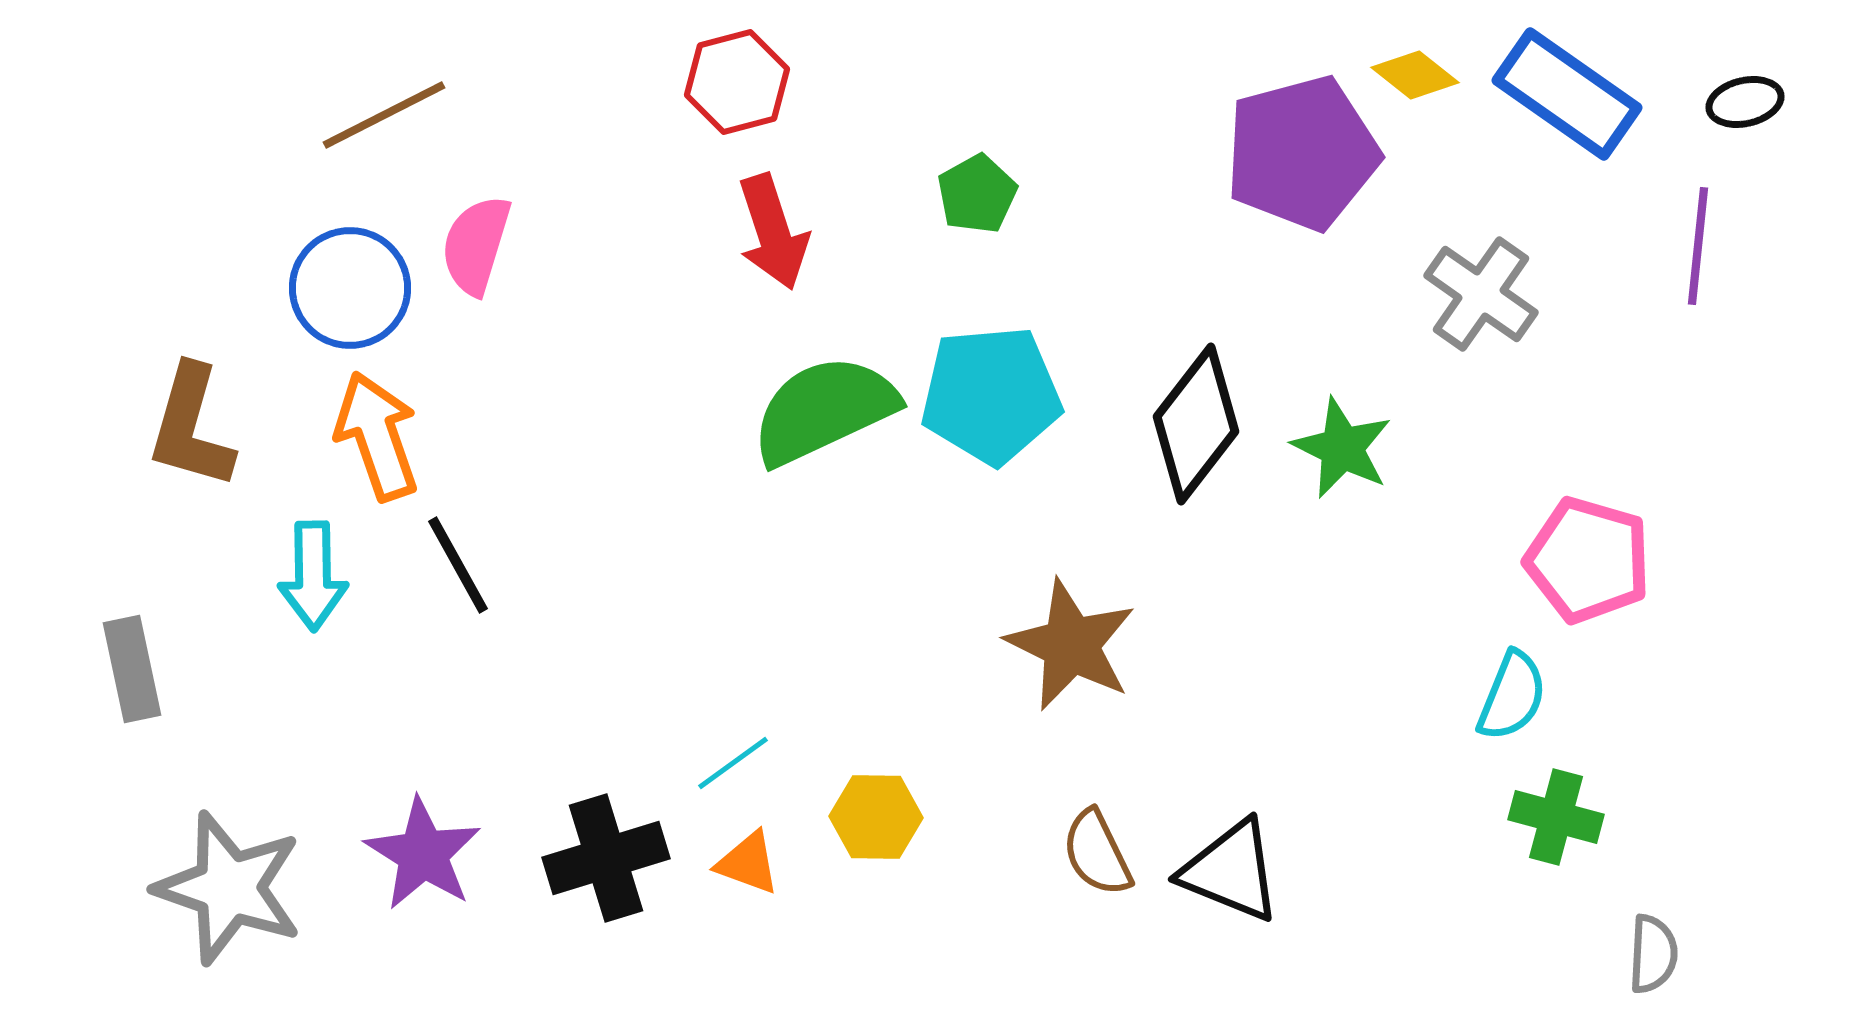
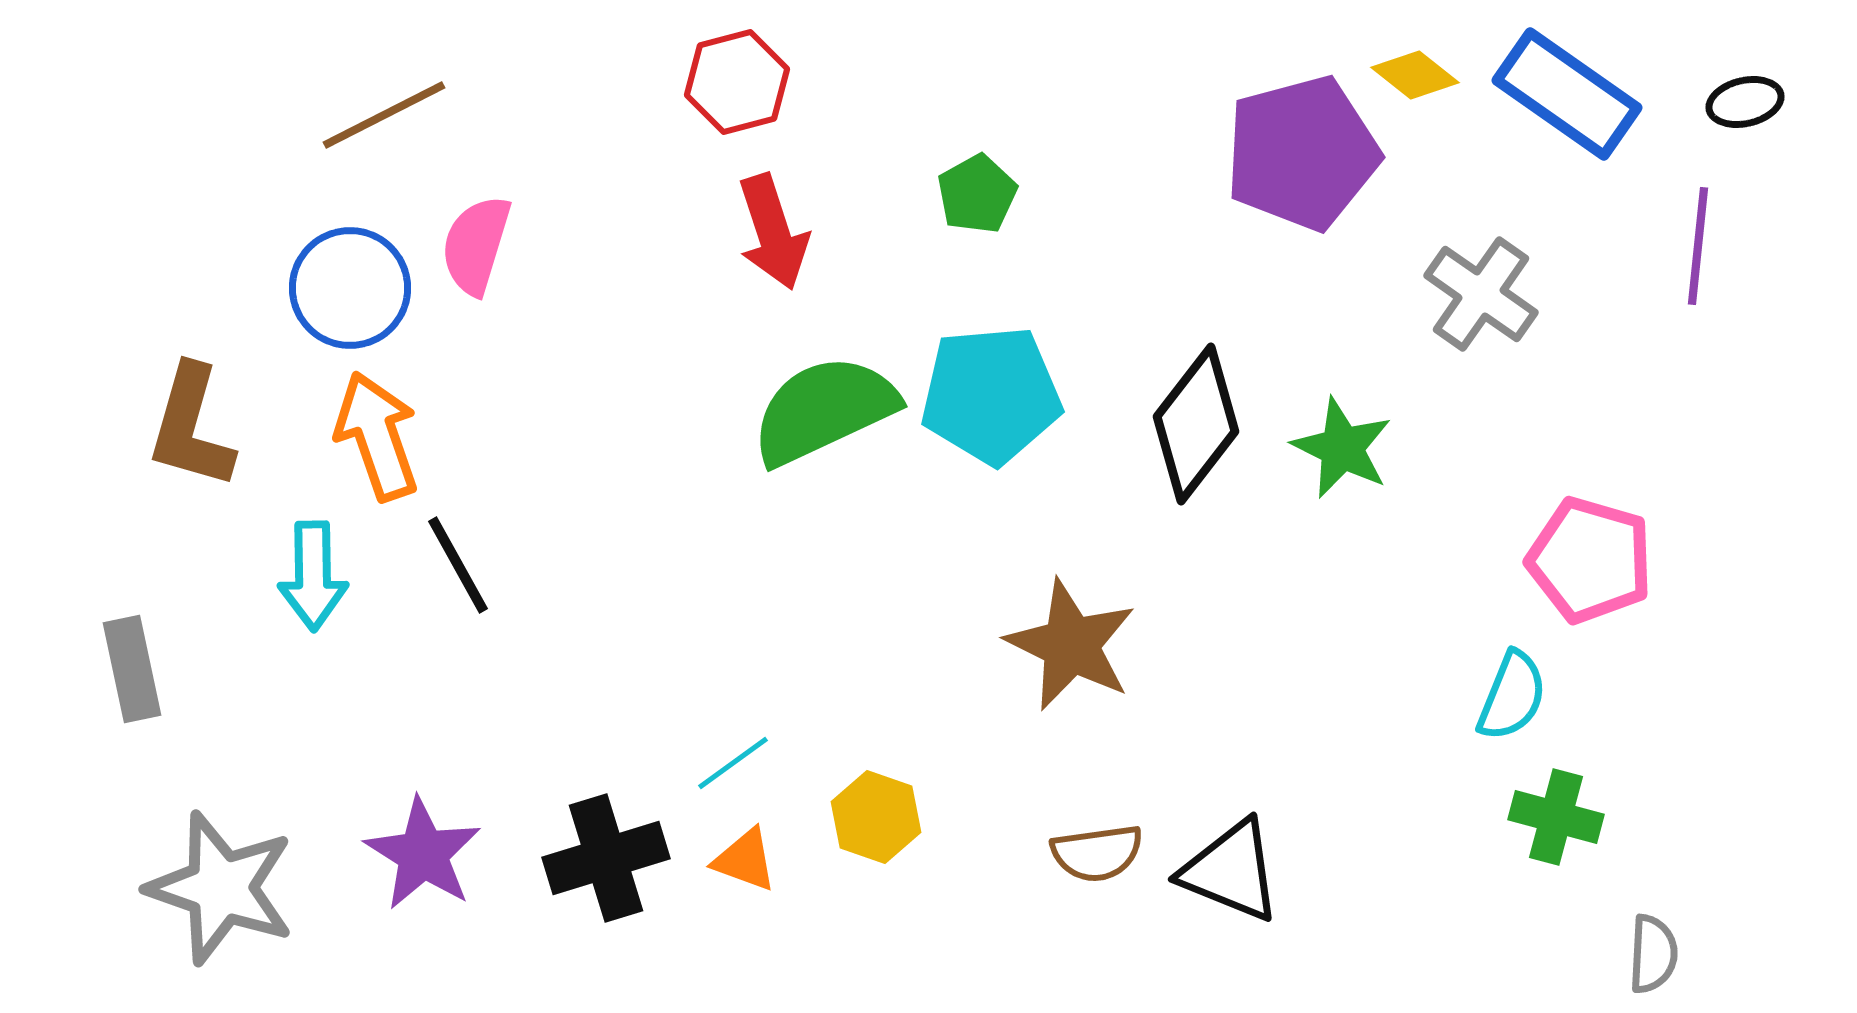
pink pentagon: moved 2 px right
yellow hexagon: rotated 18 degrees clockwise
brown semicircle: rotated 72 degrees counterclockwise
orange triangle: moved 3 px left, 3 px up
gray star: moved 8 px left
